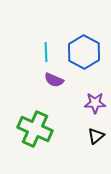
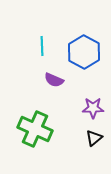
cyan line: moved 4 px left, 6 px up
purple star: moved 2 px left, 5 px down
black triangle: moved 2 px left, 2 px down
